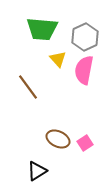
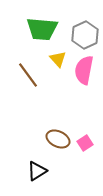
gray hexagon: moved 2 px up
brown line: moved 12 px up
